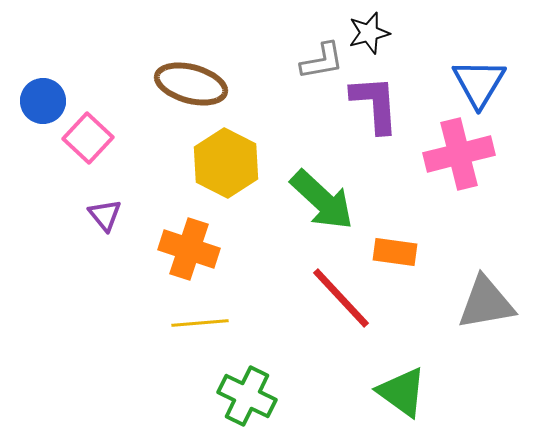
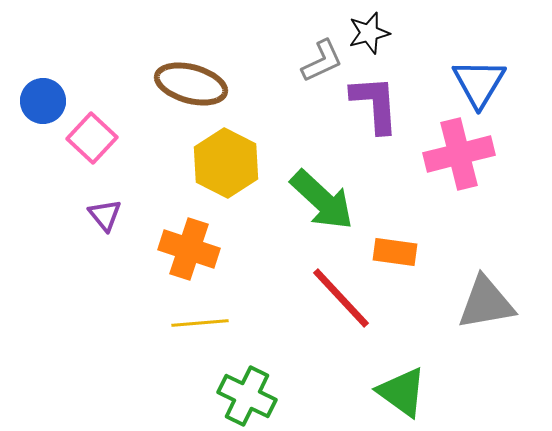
gray L-shape: rotated 15 degrees counterclockwise
pink square: moved 4 px right
